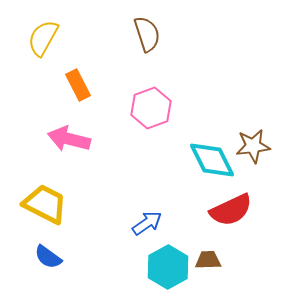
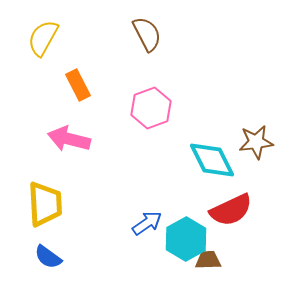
brown semicircle: rotated 9 degrees counterclockwise
brown star: moved 3 px right, 4 px up
yellow trapezoid: rotated 60 degrees clockwise
cyan hexagon: moved 18 px right, 28 px up
